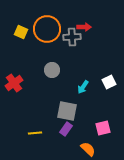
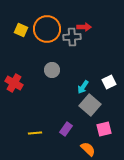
yellow square: moved 2 px up
red cross: rotated 24 degrees counterclockwise
gray square: moved 23 px right, 6 px up; rotated 30 degrees clockwise
pink square: moved 1 px right, 1 px down
